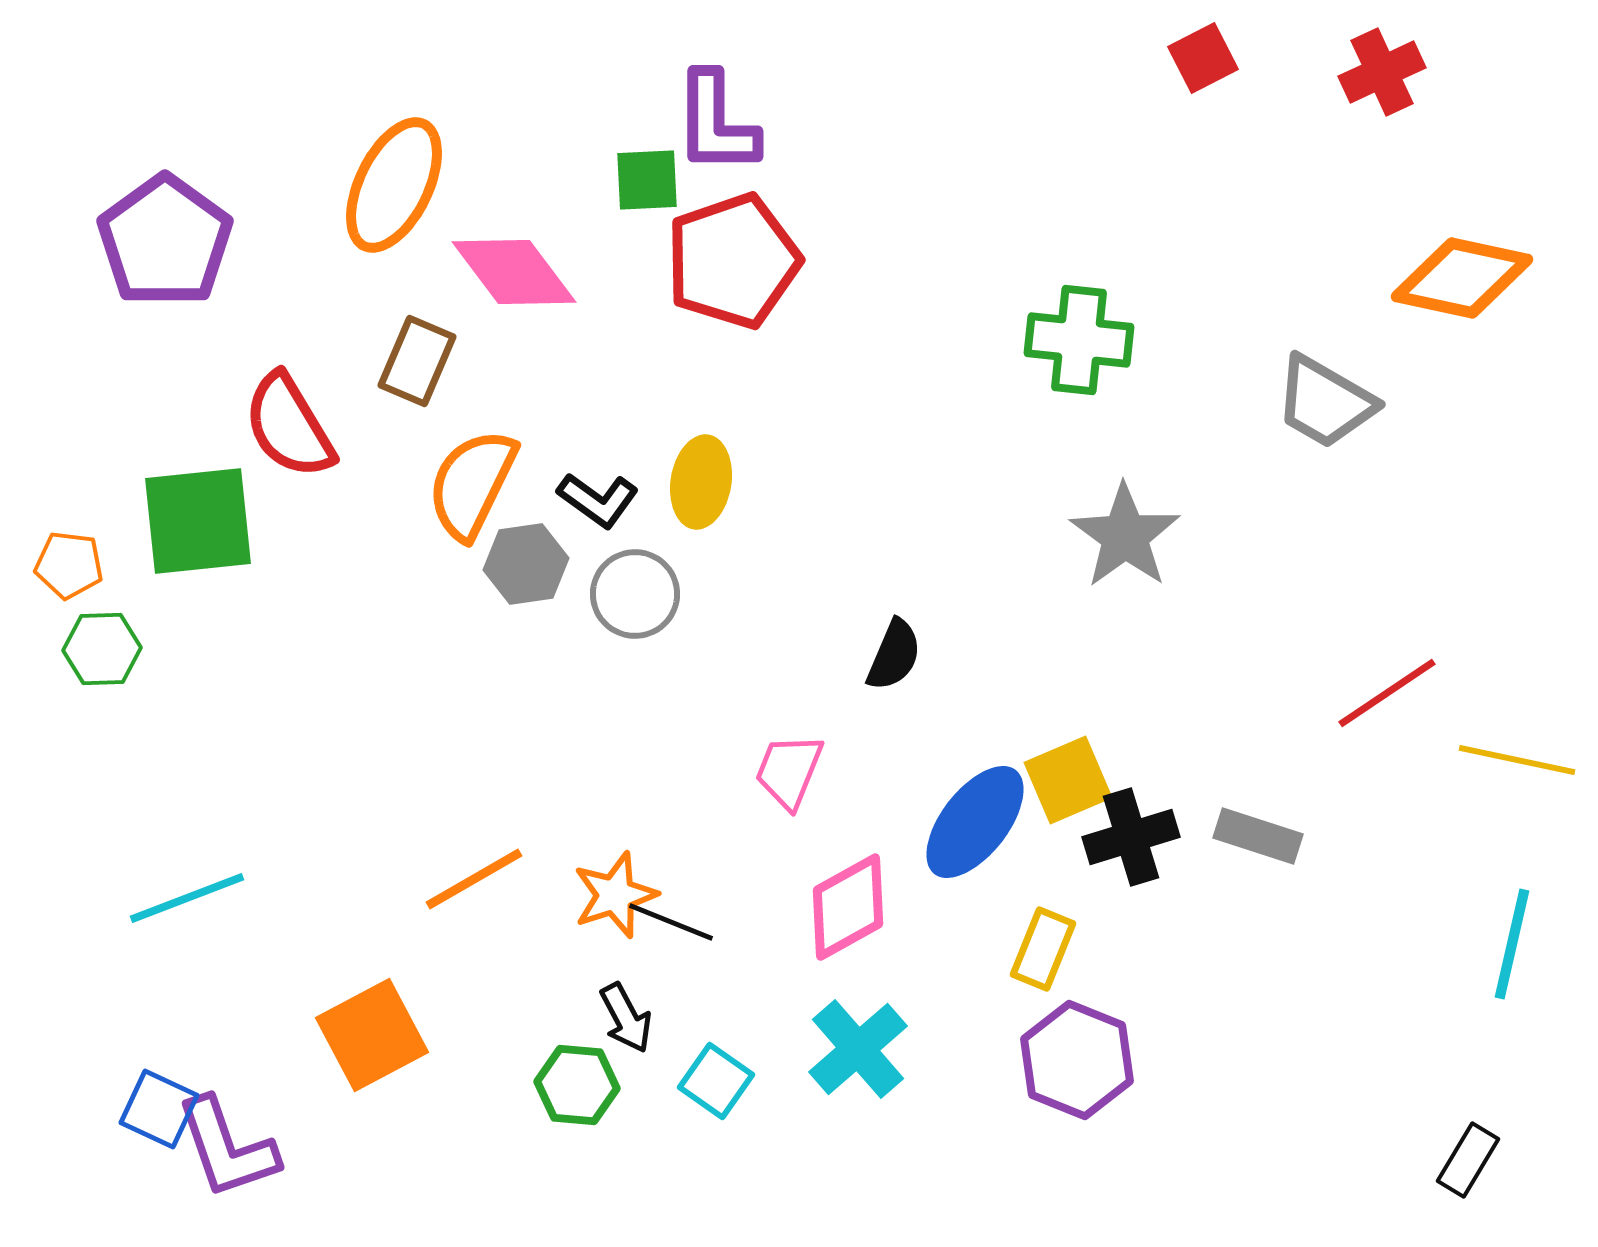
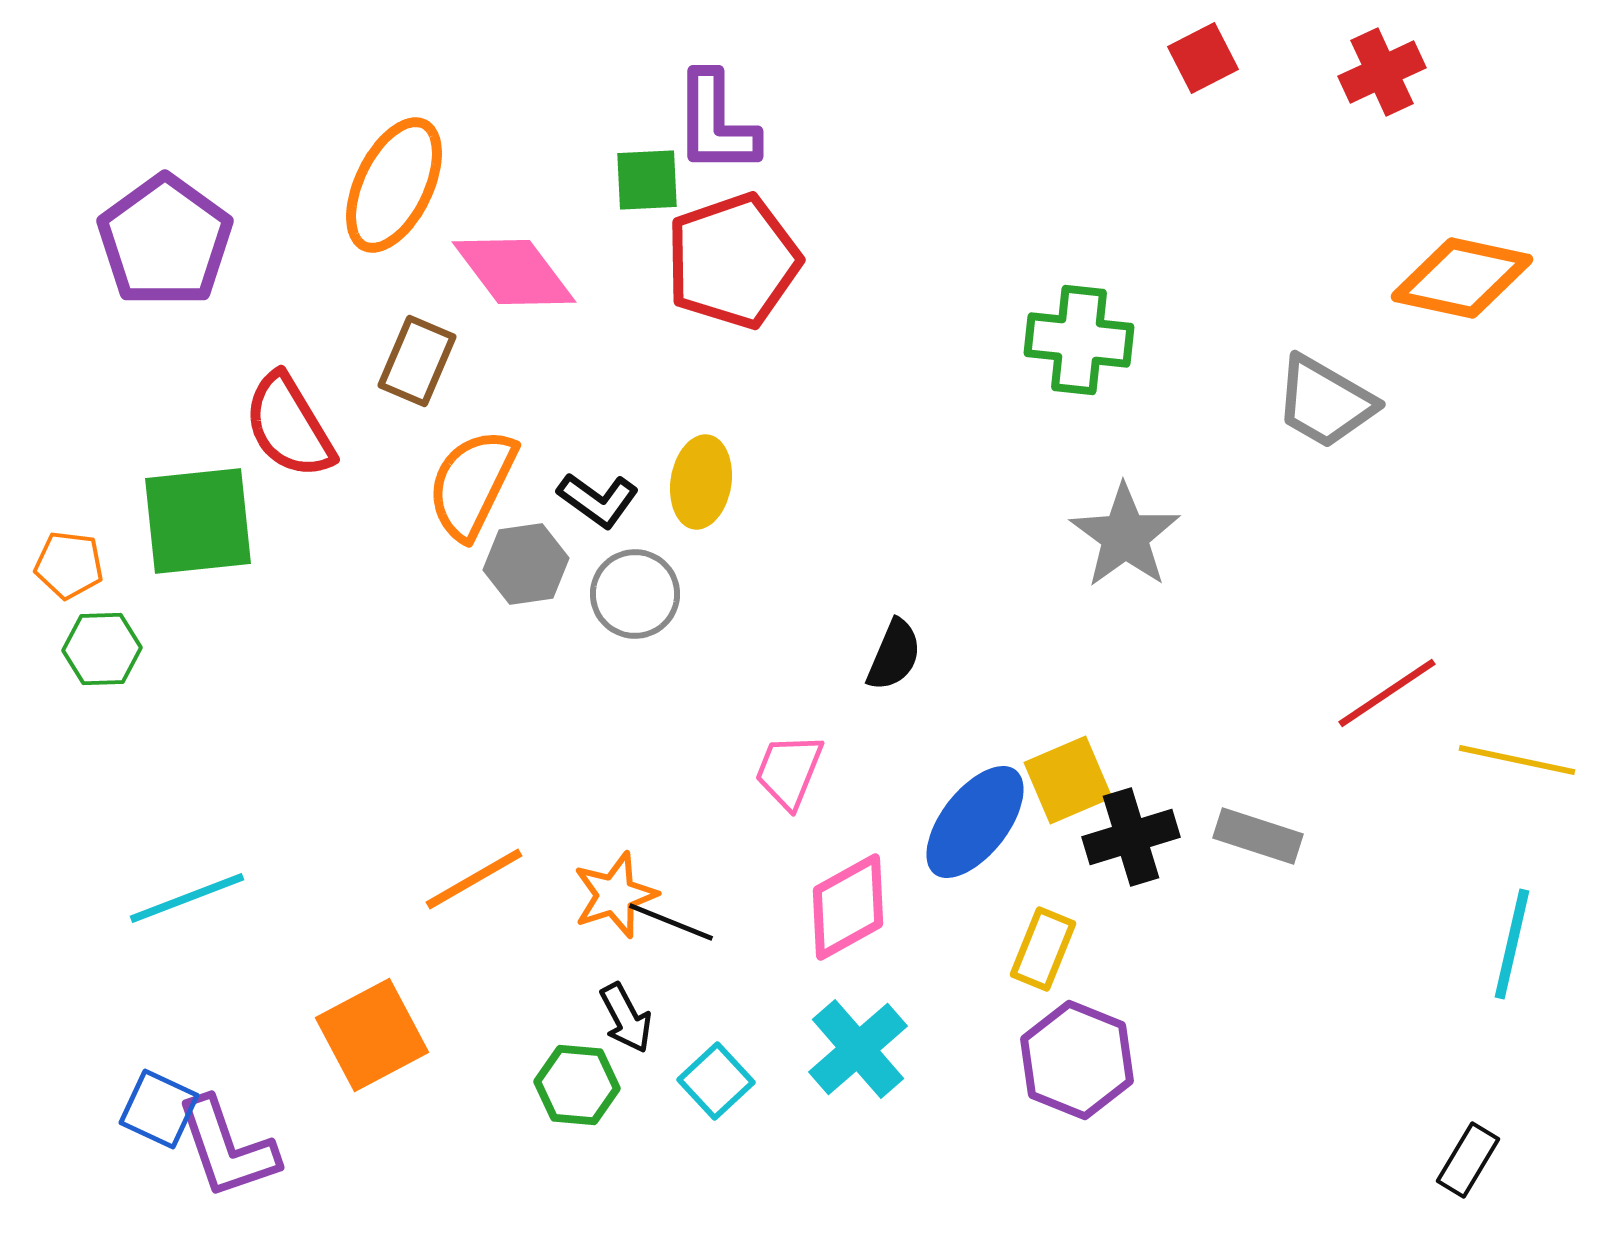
cyan square at (716, 1081): rotated 12 degrees clockwise
